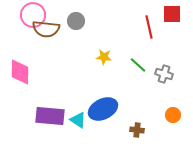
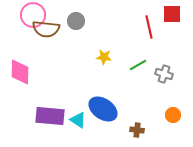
green line: rotated 72 degrees counterclockwise
blue ellipse: rotated 60 degrees clockwise
